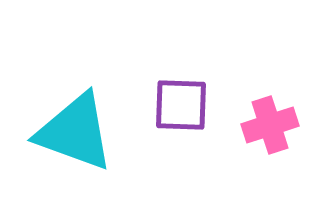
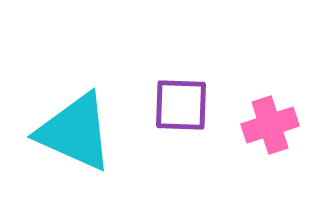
cyan triangle: rotated 4 degrees clockwise
